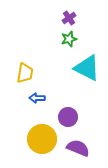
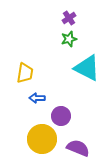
purple circle: moved 7 px left, 1 px up
